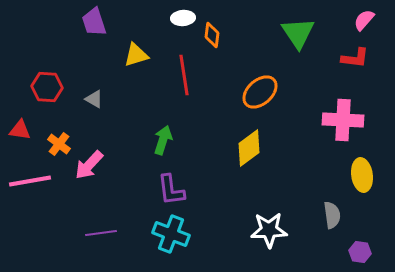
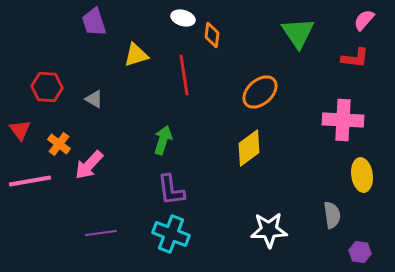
white ellipse: rotated 20 degrees clockwise
red triangle: rotated 45 degrees clockwise
